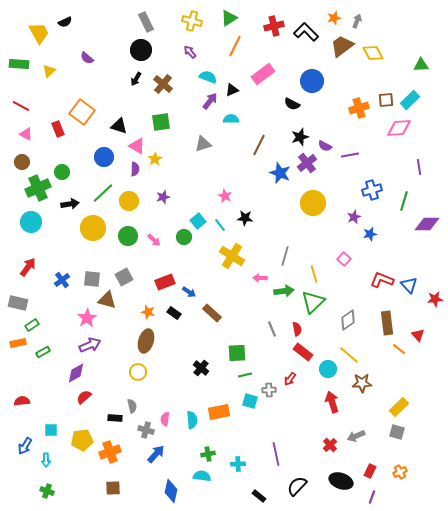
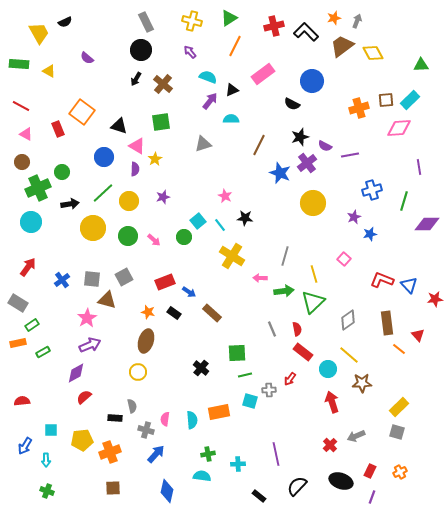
yellow triangle at (49, 71): rotated 48 degrees counterclockwise
gray rectangle at (18, 303): rotated 18 degrees clockwise
blue diamond at (171, 491): moved 4 px left
